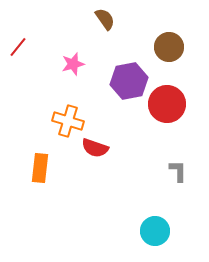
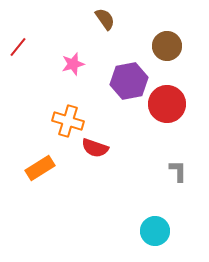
brown circle: moved 2 px left, 1 px up
orange rectangle: rotated 52 degrees clockwise
